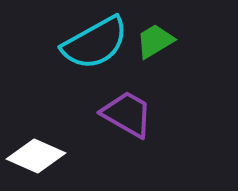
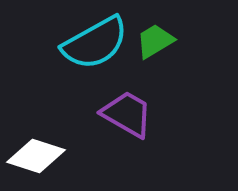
white diamond: rotated 6 degrees counterclockwise
